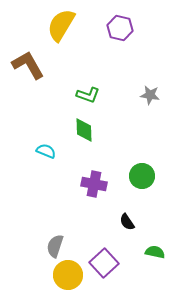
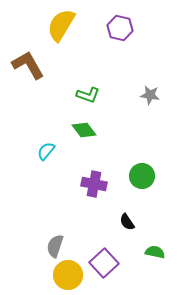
green diamond: rotated 35 degrees counterclockwise
cyan semicircle: rotated 72 degrees counterclockwise
